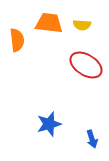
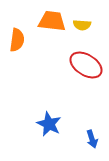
orange trapezoid: moved 3 px right, 2 px up
orange semicircle: rotated 15 degrees clockwise
blue star: rotated 30 degrees counterclockwise
